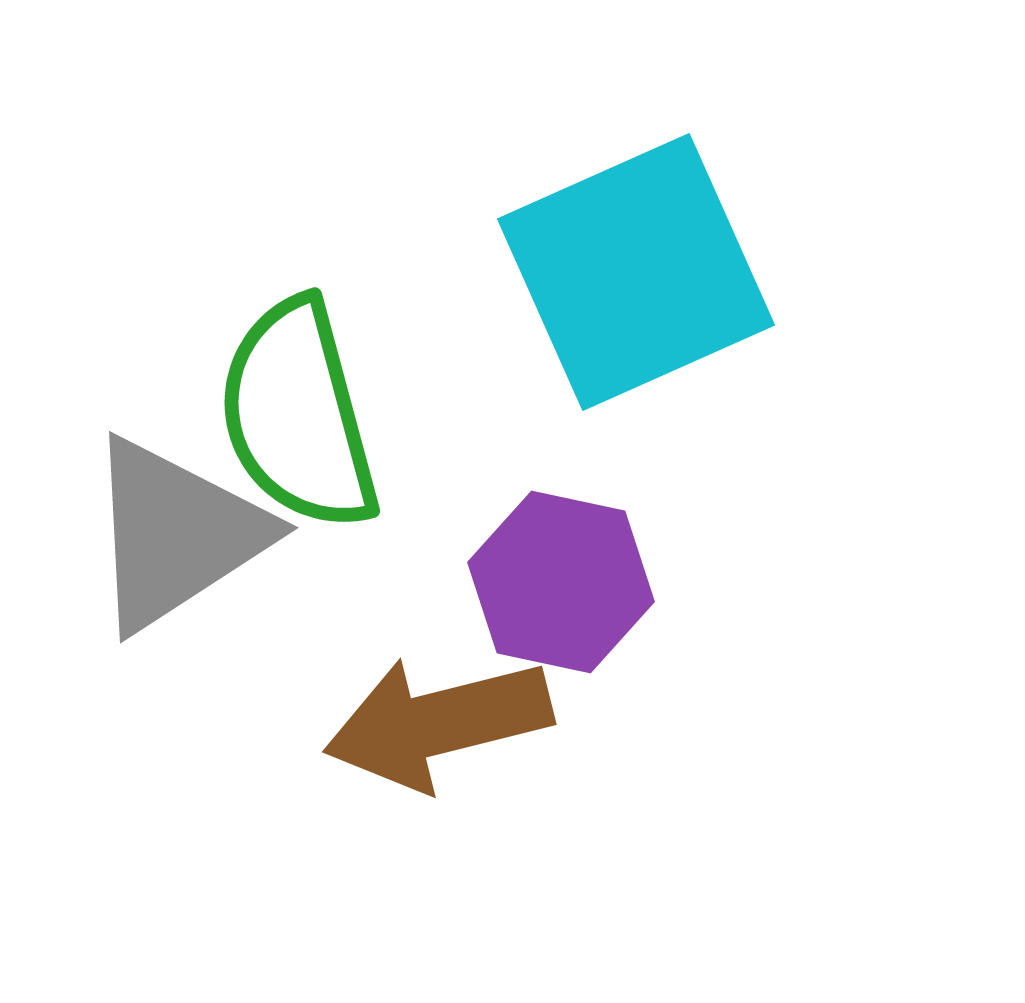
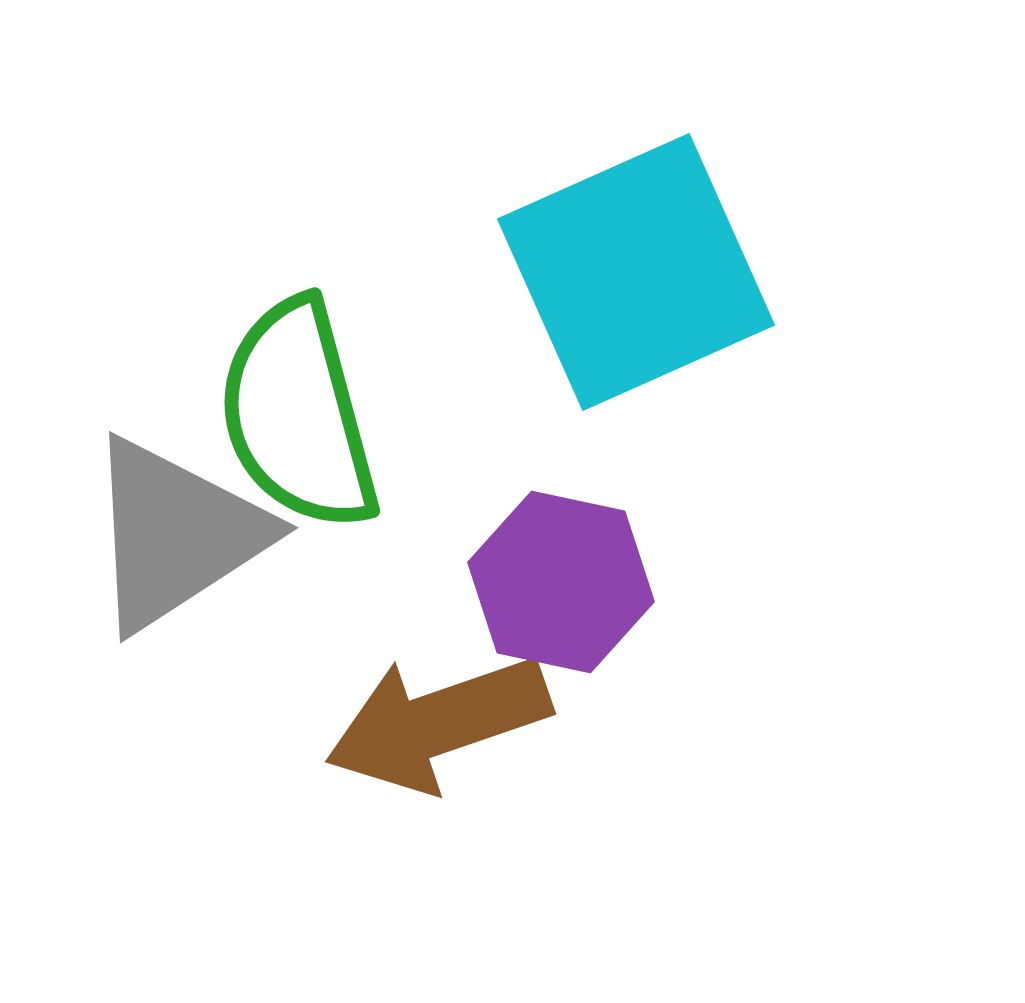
brown arrow: rotated 5 degrees counterclockwise
